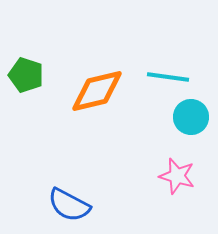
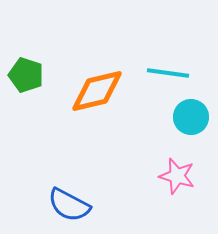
cyan line: moved 4 px up
